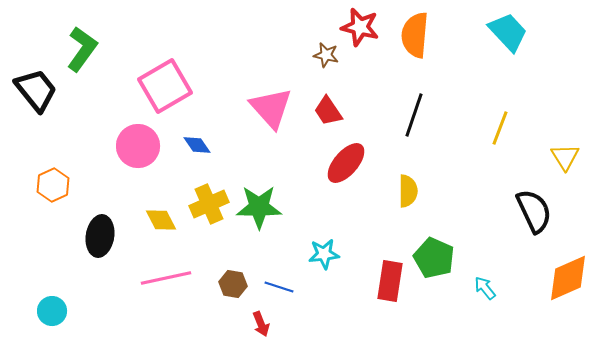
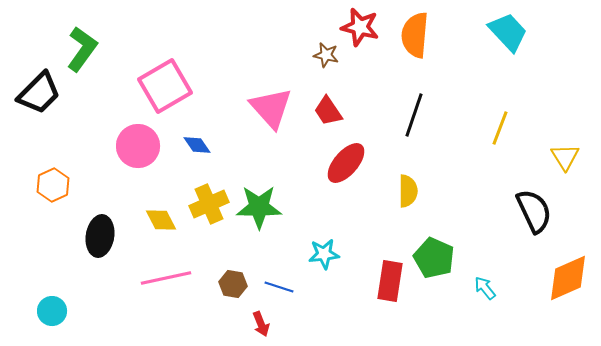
black trapezoid: moved 3 px right, 3 px down; rotated 84 degrees clockwise
